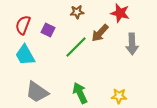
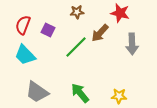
cyan trapezoid: rotated 15 degrees counterclockwise
green arrow: rotated 15 degrees counterclockwise
